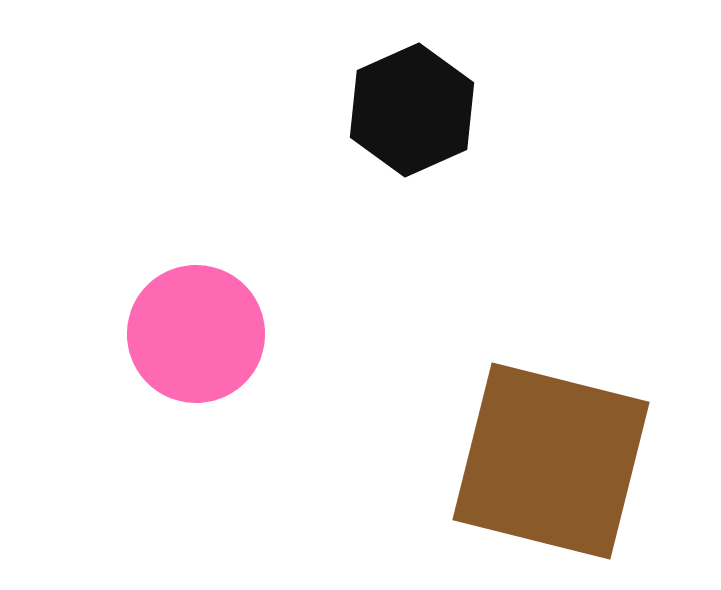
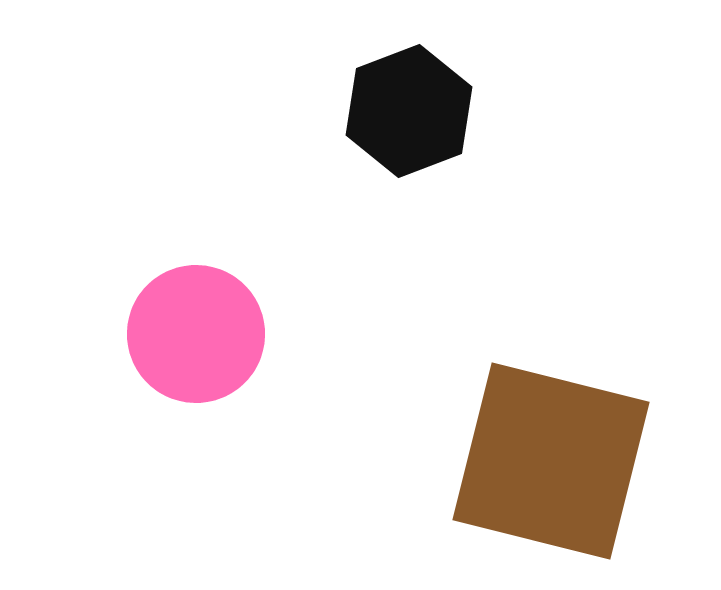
black hexagon: moved 3 px left, 1 px down; rotated 3 degrees clockwise
